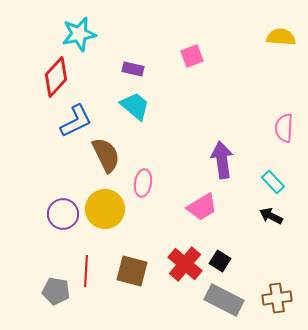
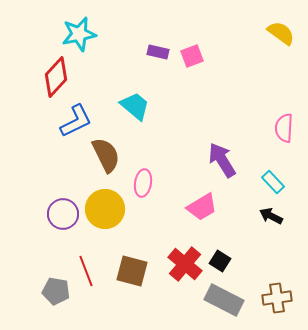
yellow semicircle: moved 4 px up; rotated 32 degrees clockwise
purple rectangle: moved 25 px right, 17 px up
purple arrow: rotated 24 degrees counterclockwise
red line: rotated 24 degrees counterclockwise
